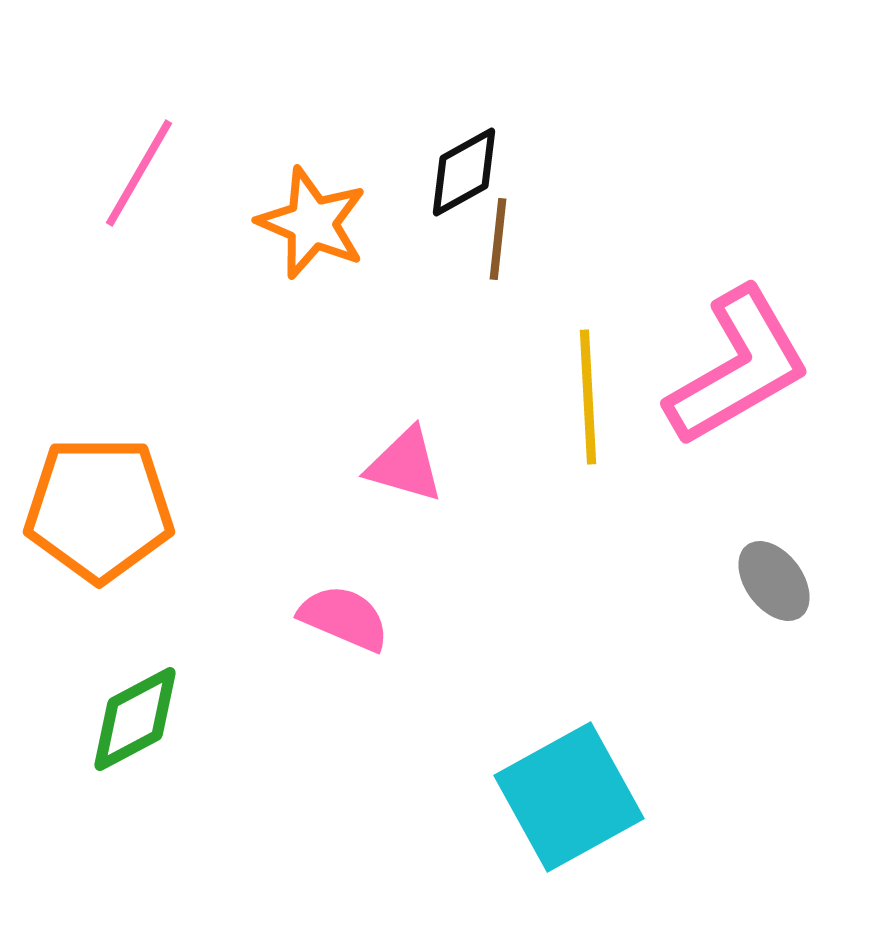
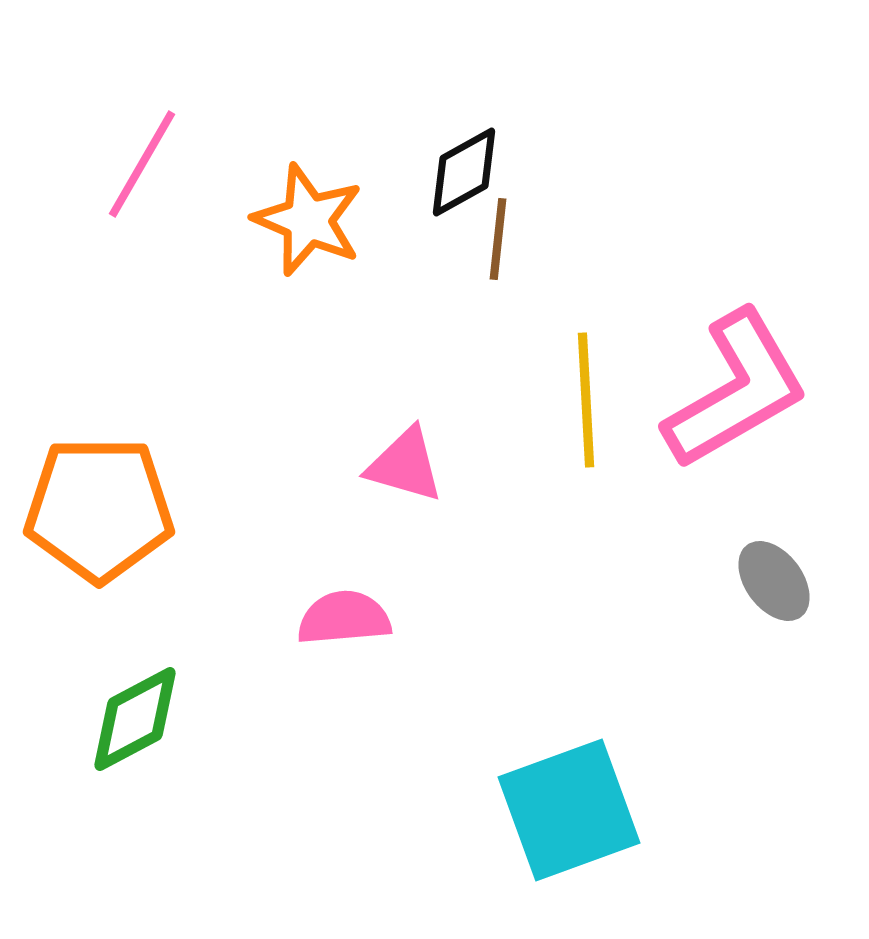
pink line: moved 3 px right, 9 px up
orange star: moved 4 px left, 3 px up
pink L-shape: moved 2 px left, 23 px down
yellow line: moved 2 px left, 3 px down
pink semicircle: rotated 28 degrees counterclockwise
cyan square: moved 13 px down; rotated 9 degrees clockwise
